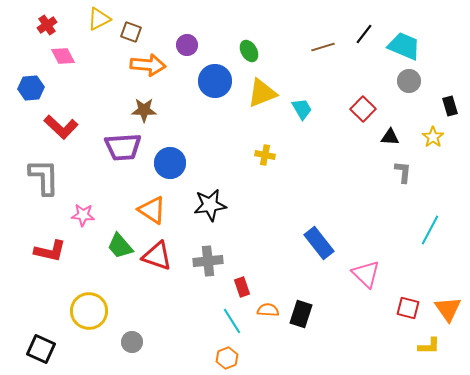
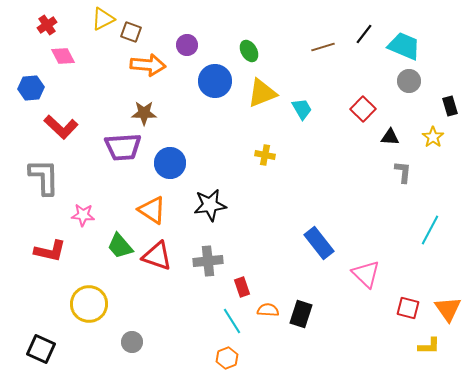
yellow triangle at (99, 19): moved 4 px right
brown star at (144, 110): moved 3 px down
yellow circle at (89, 311): moved 7 px up
